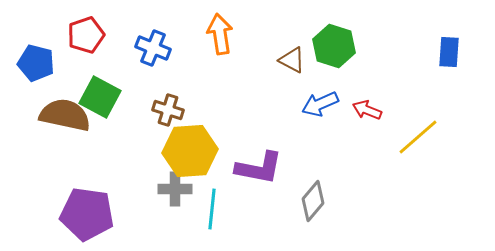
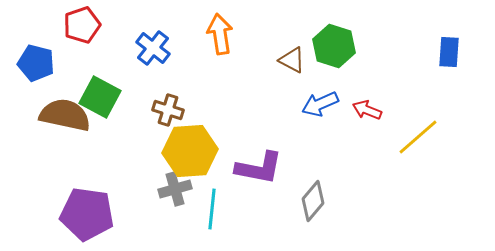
red pentagon: moved 4 px left, 10 px up
blue cross: rotated 16 degrees clockwise
gray cross: rotated 16 degrees counterclockwise
